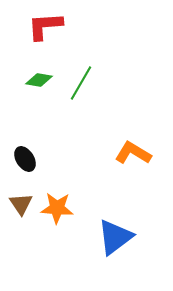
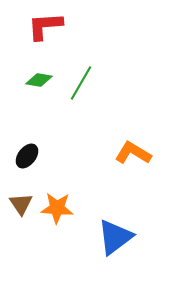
black ellipse: moved 2 px right, 3 px up; rotated 70 degrees clockwise
